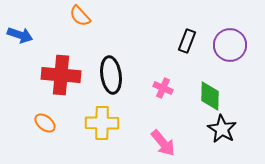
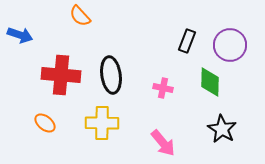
pink cross: rotated 12 degrees counterclockwise
green diamond: moved 14 px up
